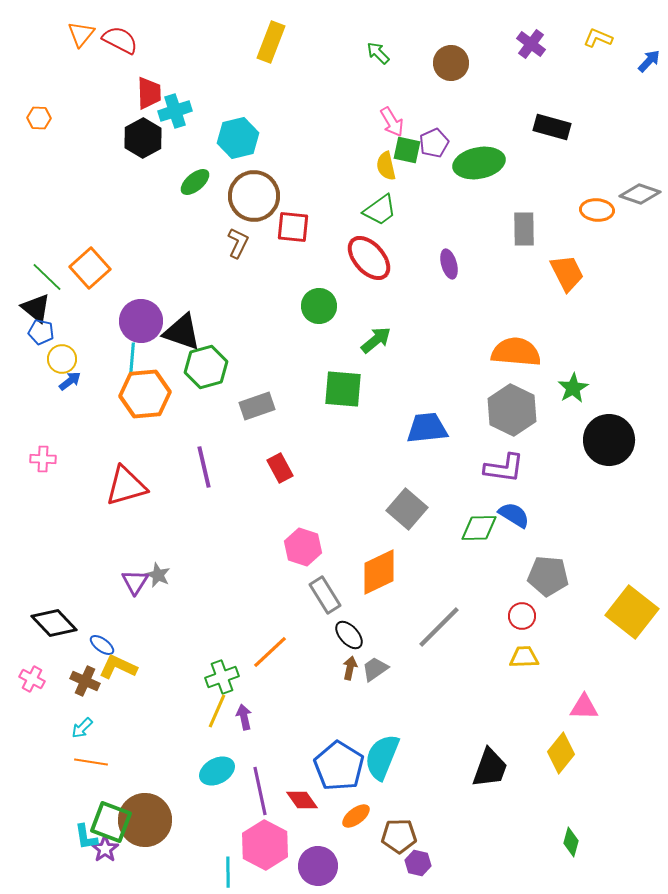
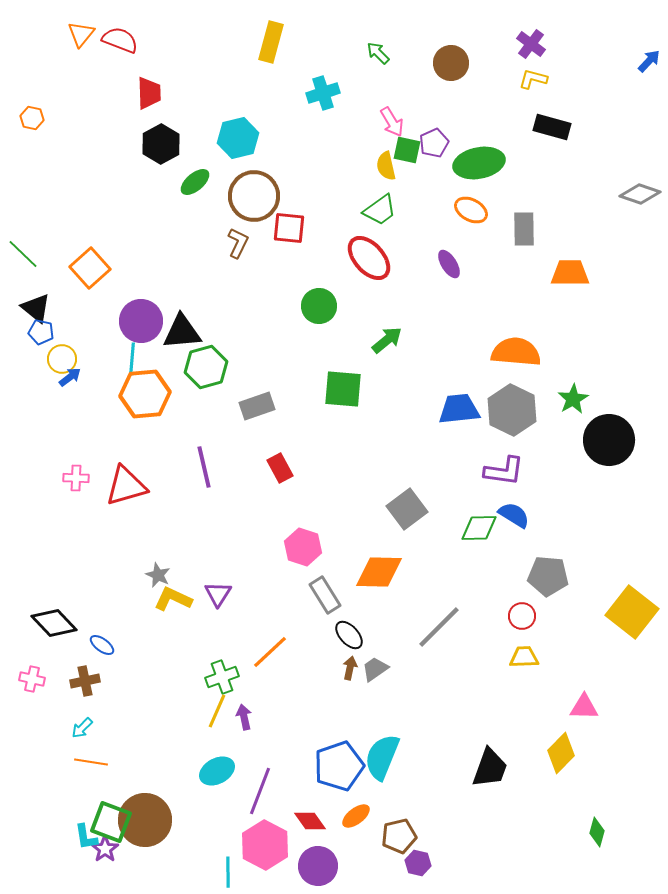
yellow L-shape at (598, 38): moved 65 px left, 41 px down; rotated 8 degrees counterclockwise
red semicircle at (120, 40): rotated 6 degrees counterclockwise
yellow rectangle at (271, 42): rotated 6 degrees counterclockwise
cyan cross at (175, 111): moved 148 px right, 18 px up
orange hexagon at (39, 118): moved 7 px left; rotated 10 degrees clockwise
black hexagon at (143, 138): moved 18 px right, 6 px down
orange ellipse at (597, 210): moved 126 px left; rotated 24 degrees clockwise
red square at (293, 227): moved 4 px left, 1 px down
purple ellipse at (449, 264): rotated 16 degrees counterclockwise
orange trapezoid at (567, 273): moved 3 px right; rotated 63 degrees counterclockwise
green line at (47, 277): moved 24 px left, 23 px up
black triangle at (182, 332): rotated 24 degrees counterclockwise
green arrow at (376, 340): moved 11 px right
blue arrow at (70, 381): moved 4 px up
green star at (573, 388): moved 11 px down
blue trapezoid at (427, 428): moved 32 px right, 19 px up
pink cross at (43, 459): moved 33 px right, 19 px down
purple L-shape at (504, 468): moved 3 px down
gray square at (407, 509): rotated 12 degrees clockwise
orange diamond at (379, 572): rotated 27 degrees clockwise
purple triangle at (135, 582): moved 83 px right, 12 px down
yellow L-shape at (118, 667): moved 55 px right, 68 px up
pink cross at (32, 679): rotated 15 degrees counterclockwise
brown cross at (85, 681): rotated 36 degrees counterclockwise
yellow diamond at (561, 753): rotated 6 degrees clockwise
blue pentagon at (339, 766): rotated 21 degrees clockwise
purple line at (260, 791): rotated 33 degrees clockwise
red diamond at (302, 800): moved 8 px right, 21 px down
brown pentagon at (399, 836): rotated 12 degrees counterclockwise
green diamond at (571, 842): moved 26 px right, 10 px up
